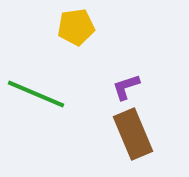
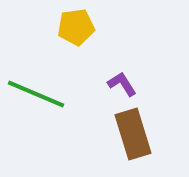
purple L-shape: moved 4 px left, 3 px up; rotated 76 degrees clockwise
brown rectangle: rotated 6 degrees clockwise
